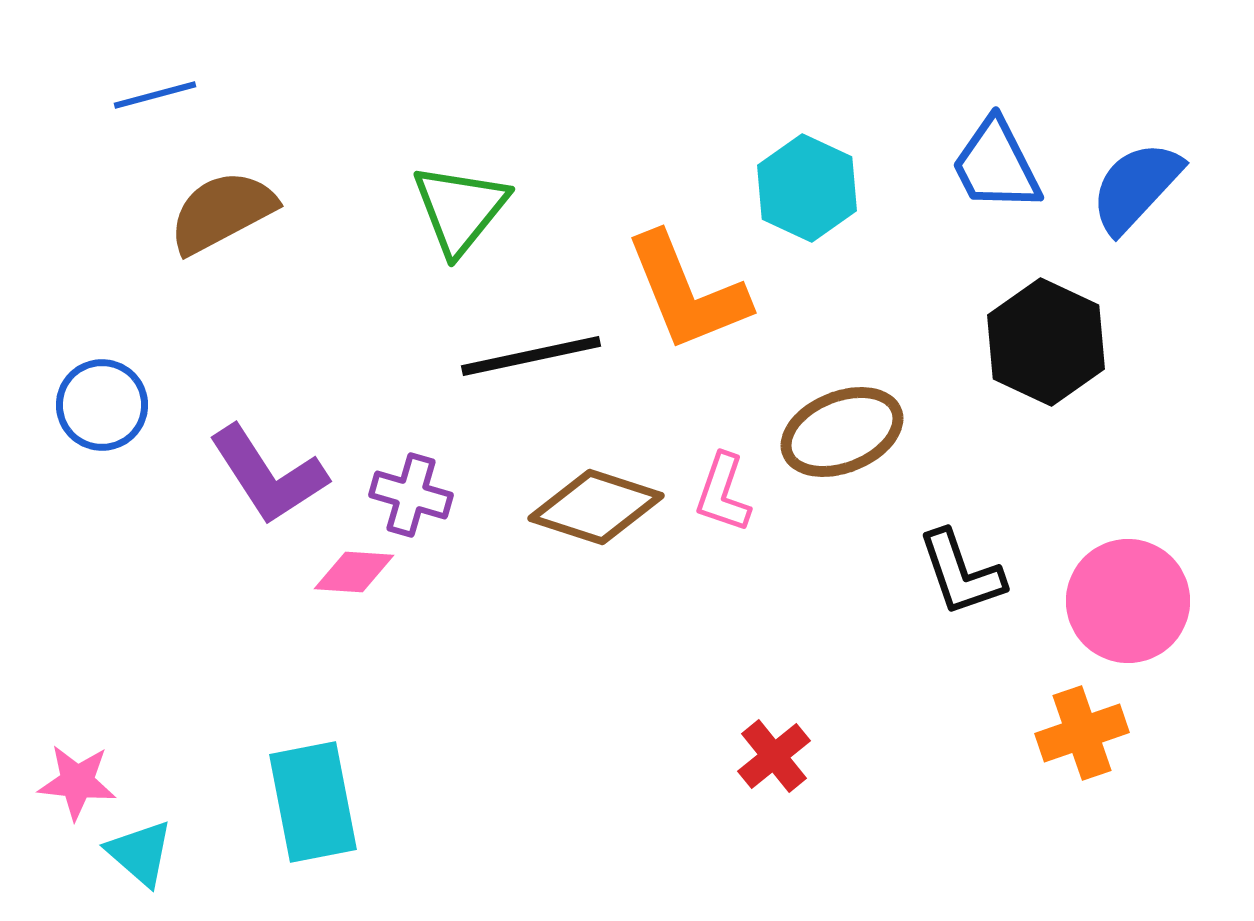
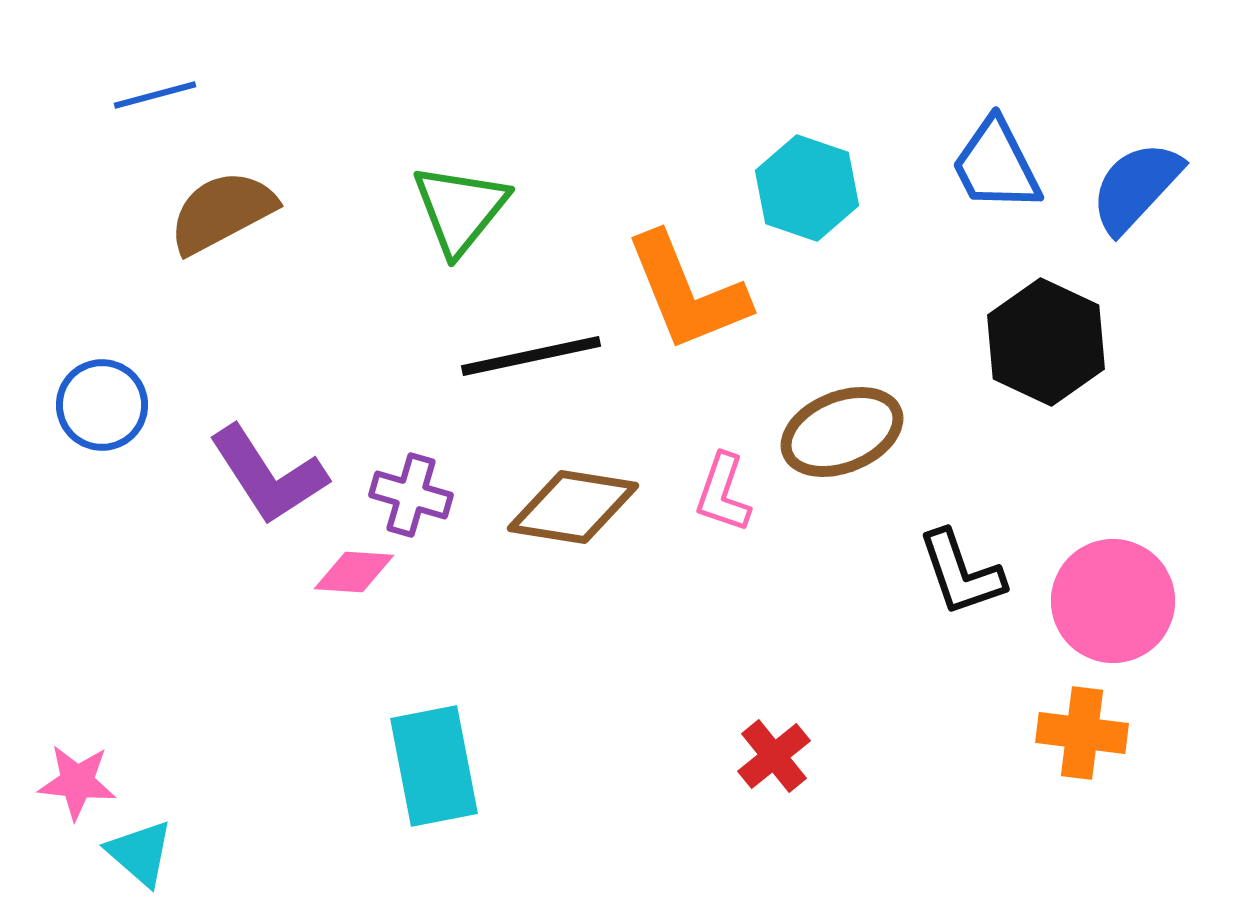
cyan hexagon: rotated 6 degrees counterclockwise
brown diamond: moved 23 px left; rotated 9 degrees counterclockwise
pink circle: moved 15 px left
orange cross: rotated 26 degrees clockwise
cyan rectangle: moved 121 px right, 36 px up
